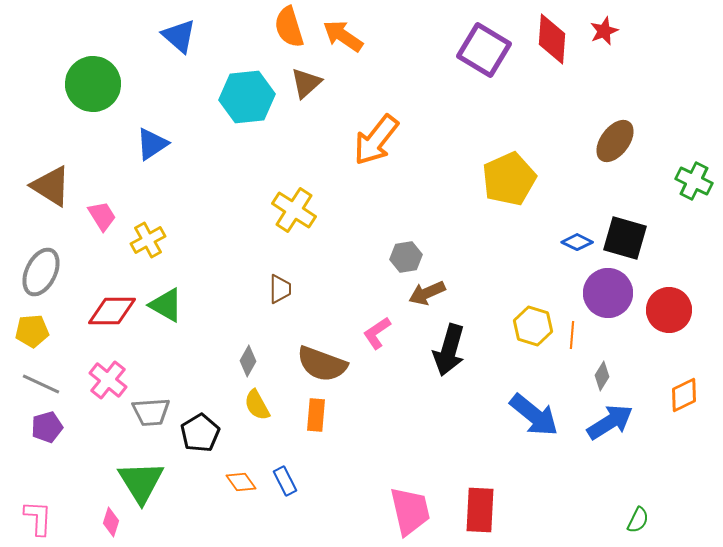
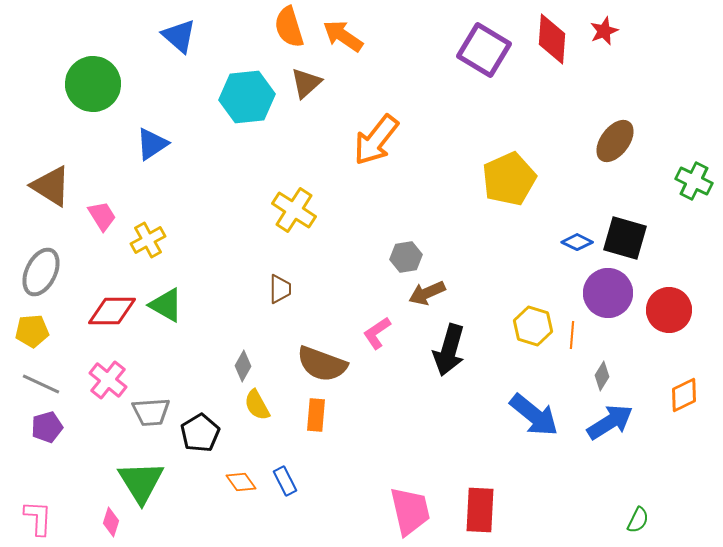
gray diamond at (248, 361): moved 5 px left, 5 px down
